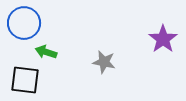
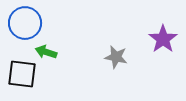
blue circle: moved 1 px right
gray star: moved 12 px right, 5 px up
black square: moved 3 px left, 6 px up
